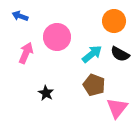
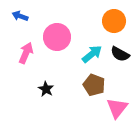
black star: moved 4 px up
